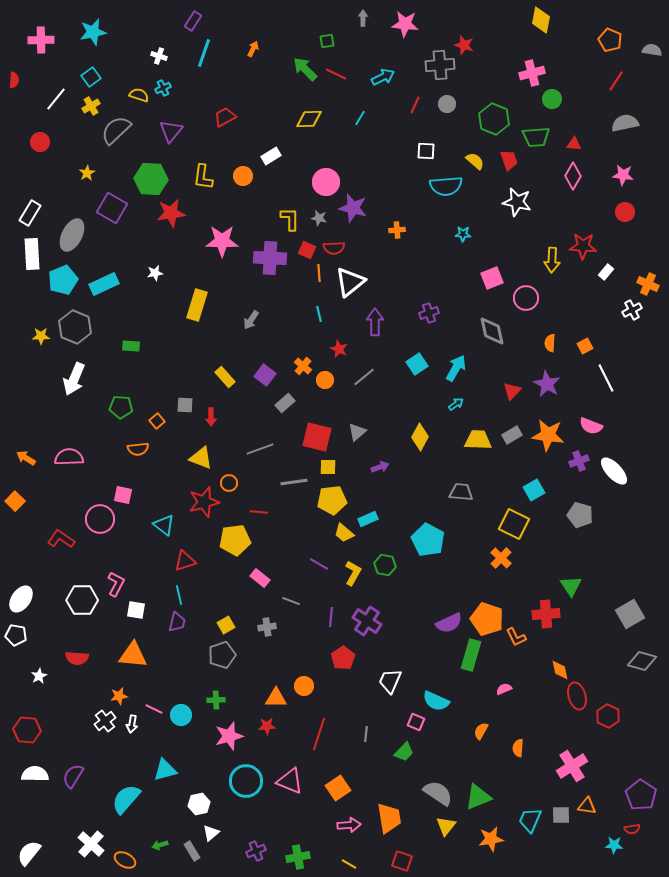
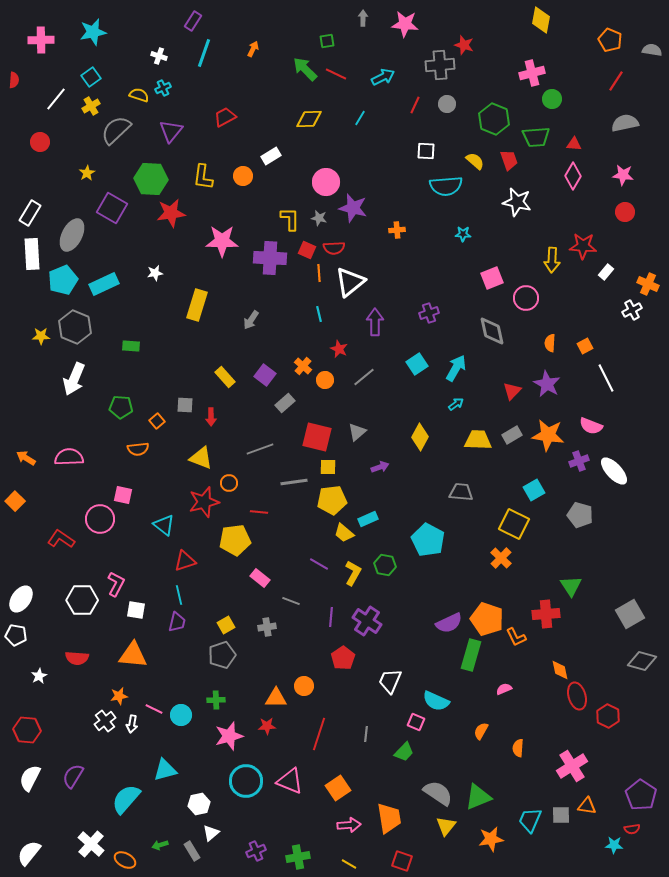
white semicircle at (35, 774): moved 5 px left, 4 px down; rotated 64 degrees counterclockwise
